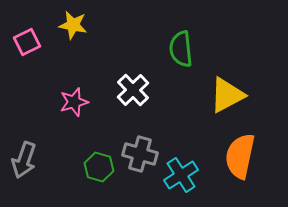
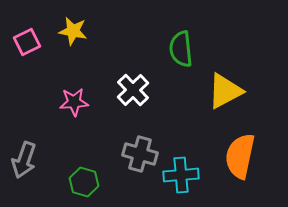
yellow star: moved 6 px down
yellow triangle: moved 2 px left, 4 px up
pink star: rotated 12 degrees clockwise
green hexagon: moved 15 px left, 15 px down
cyan cross: rotated 28 degrees clockwise
